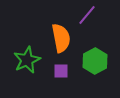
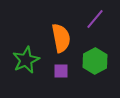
purple line: moved 8 px right, 4 px down
green star: moved 1 px left
